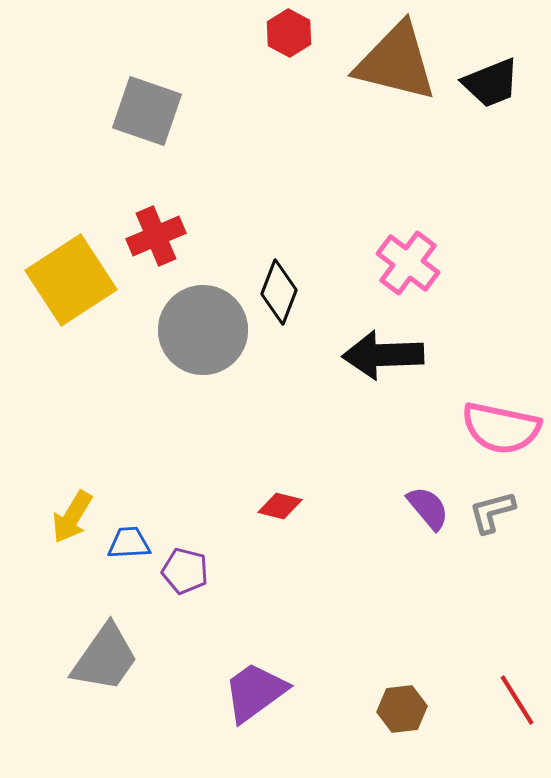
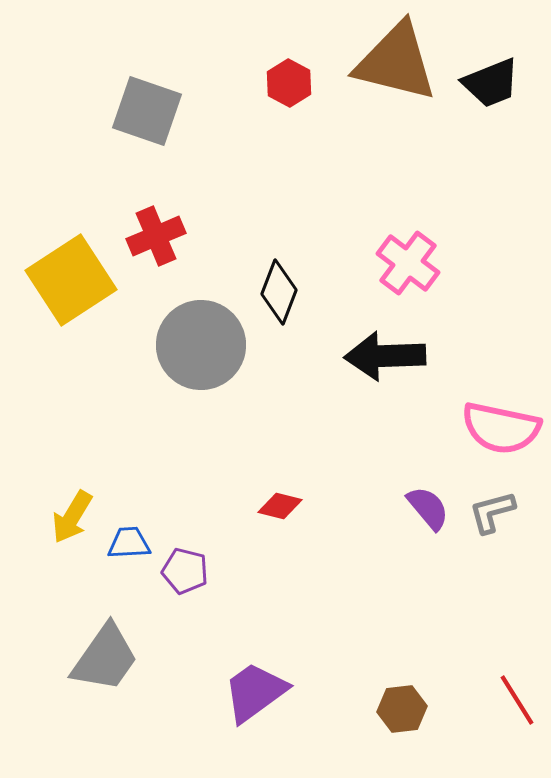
red hexagon: moved 50 px down
gray circle: moved 2 px left, 15 px down
black arrow: moved 2 px right, 1 px down
